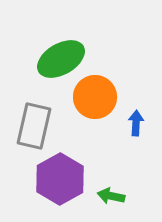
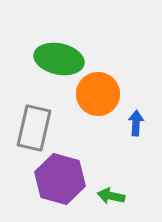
green ellipse: moved 2 px left; rotated 42 degrees clockwise
orange circle: moved 3 px right, 3 px up
gray rectangle: moved 2 px down
purple hexagon: rotated 15 degrees counterclockwise
